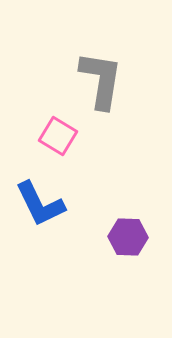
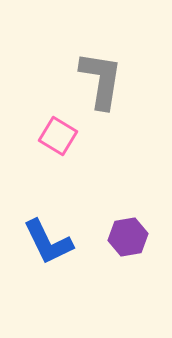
blue L-shape: moved 8 px right, 38 px down
purple hexagon: rotated 12 degrees counterclockwise
